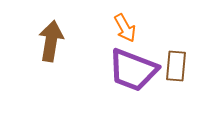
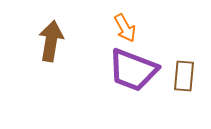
brown rectangle: moved 8 px right, 10 px down
